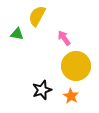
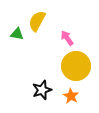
yellow semicircle: moved 5 px down
pink arrow: moved 3 px right
